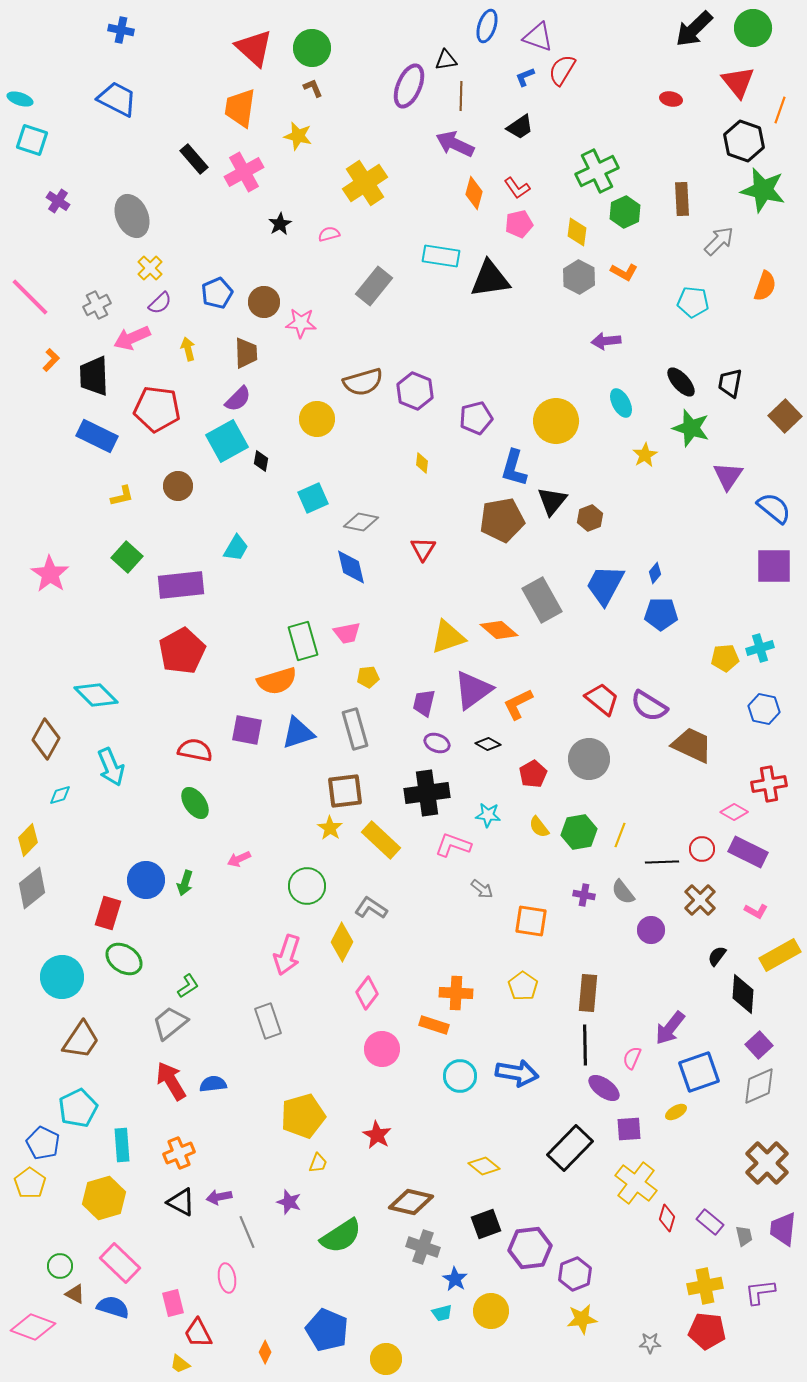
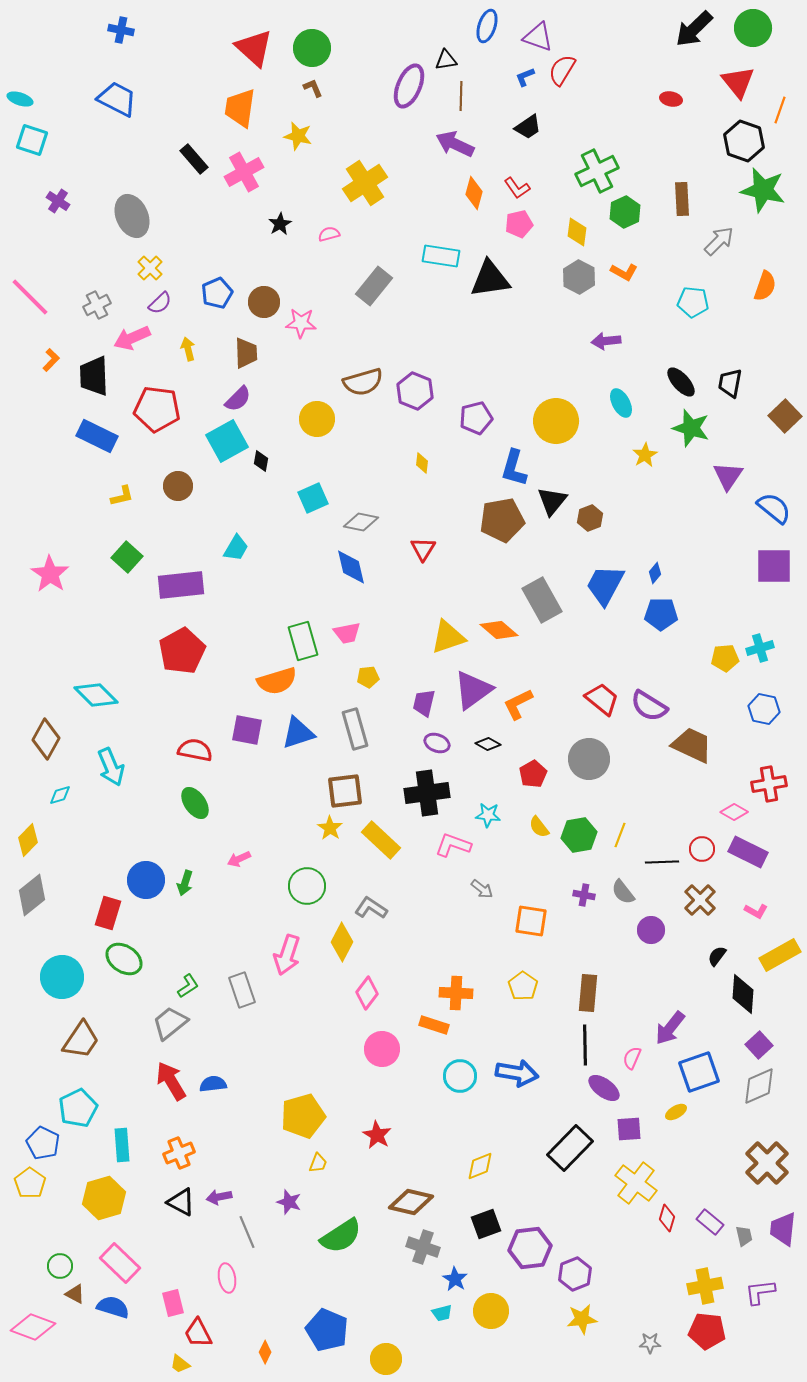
black trapezoid at (520, 127): moved 8 px right
green hexagon at (579, 832): moved 3 px down
gray diamond at (32, 888): moved 7 px down
gray rectangle at (268, 1021): moved 26 px left, 31 px up
yellow diamond at (484, 1166): moved 4 px left; rotated 60 degrees counterclockwise
